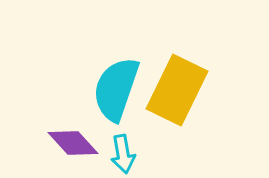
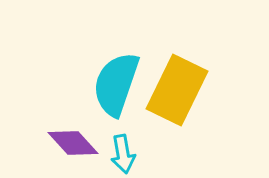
cyan semicircle: moved 5 px up
